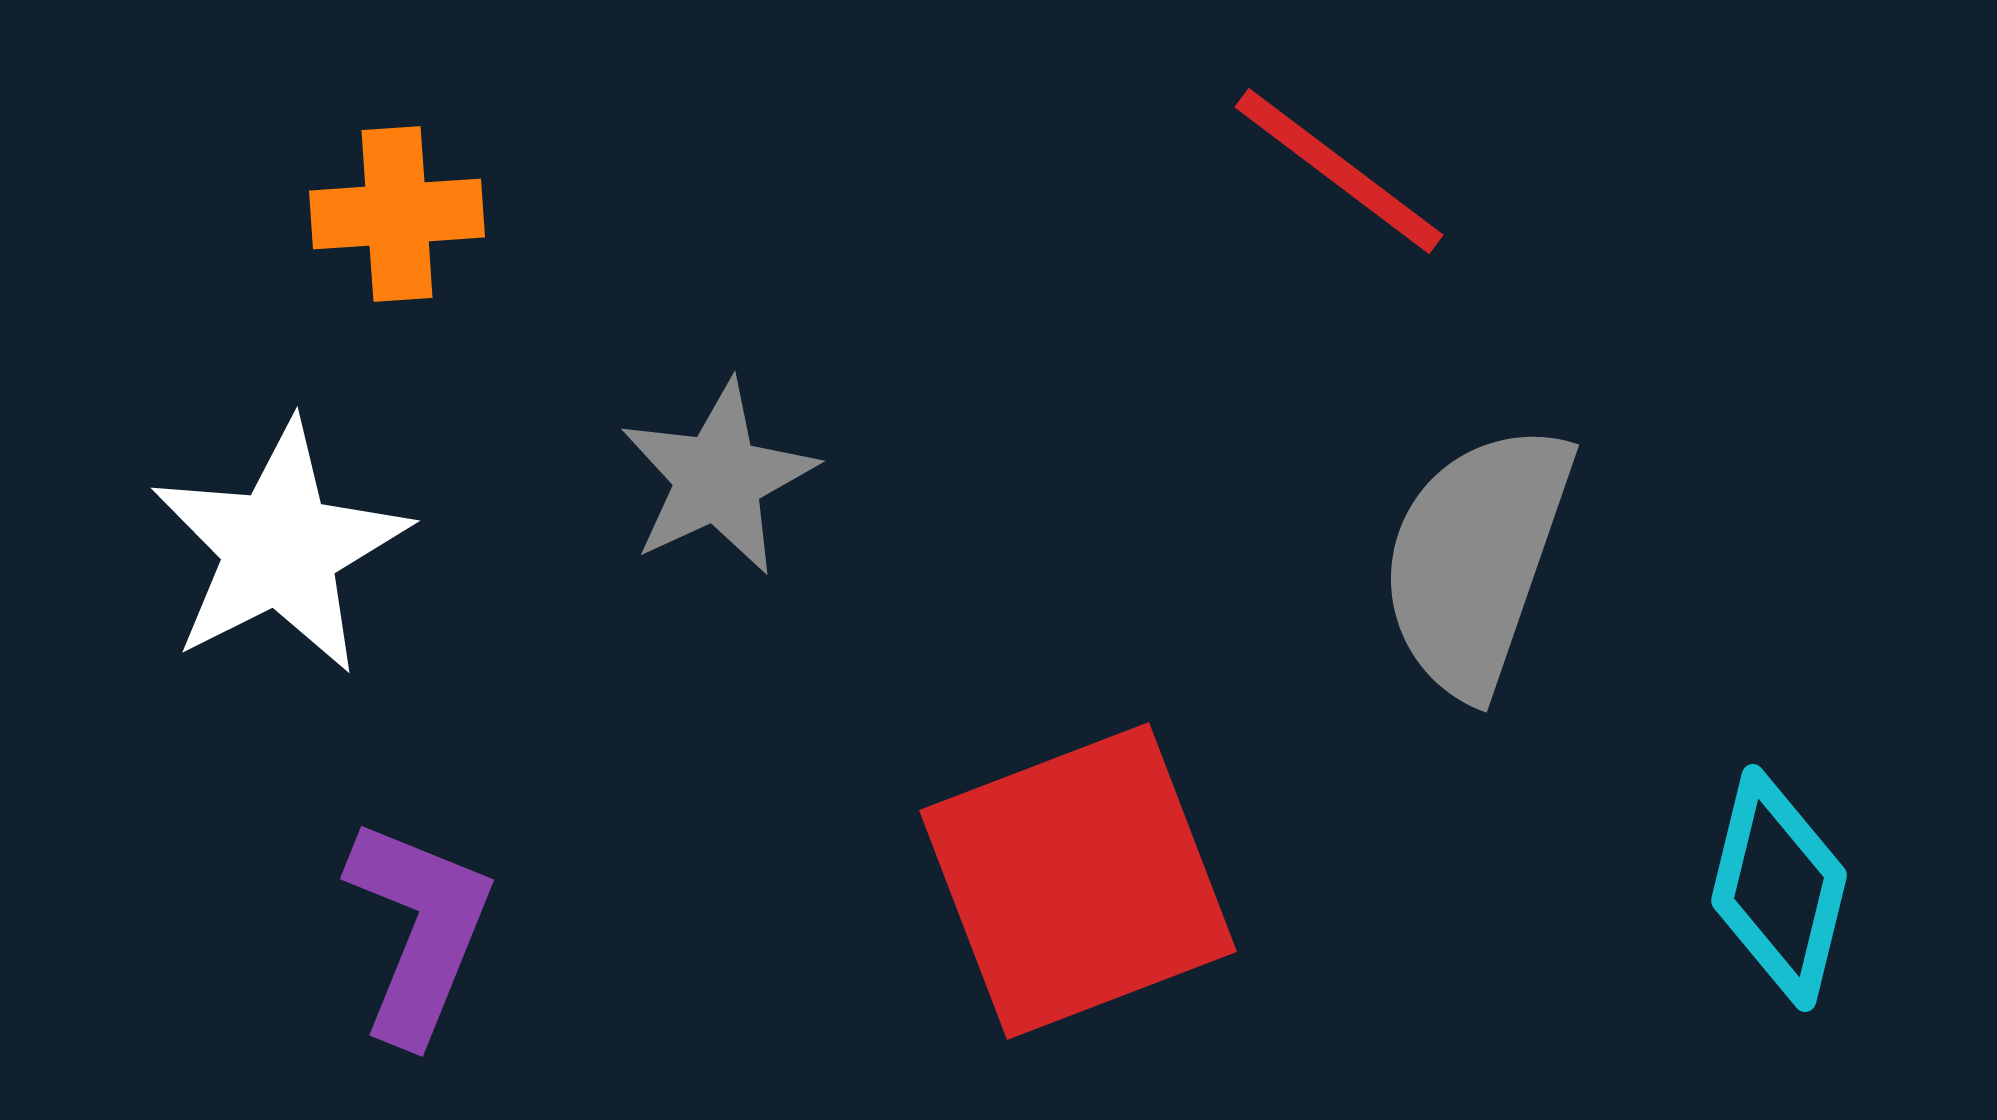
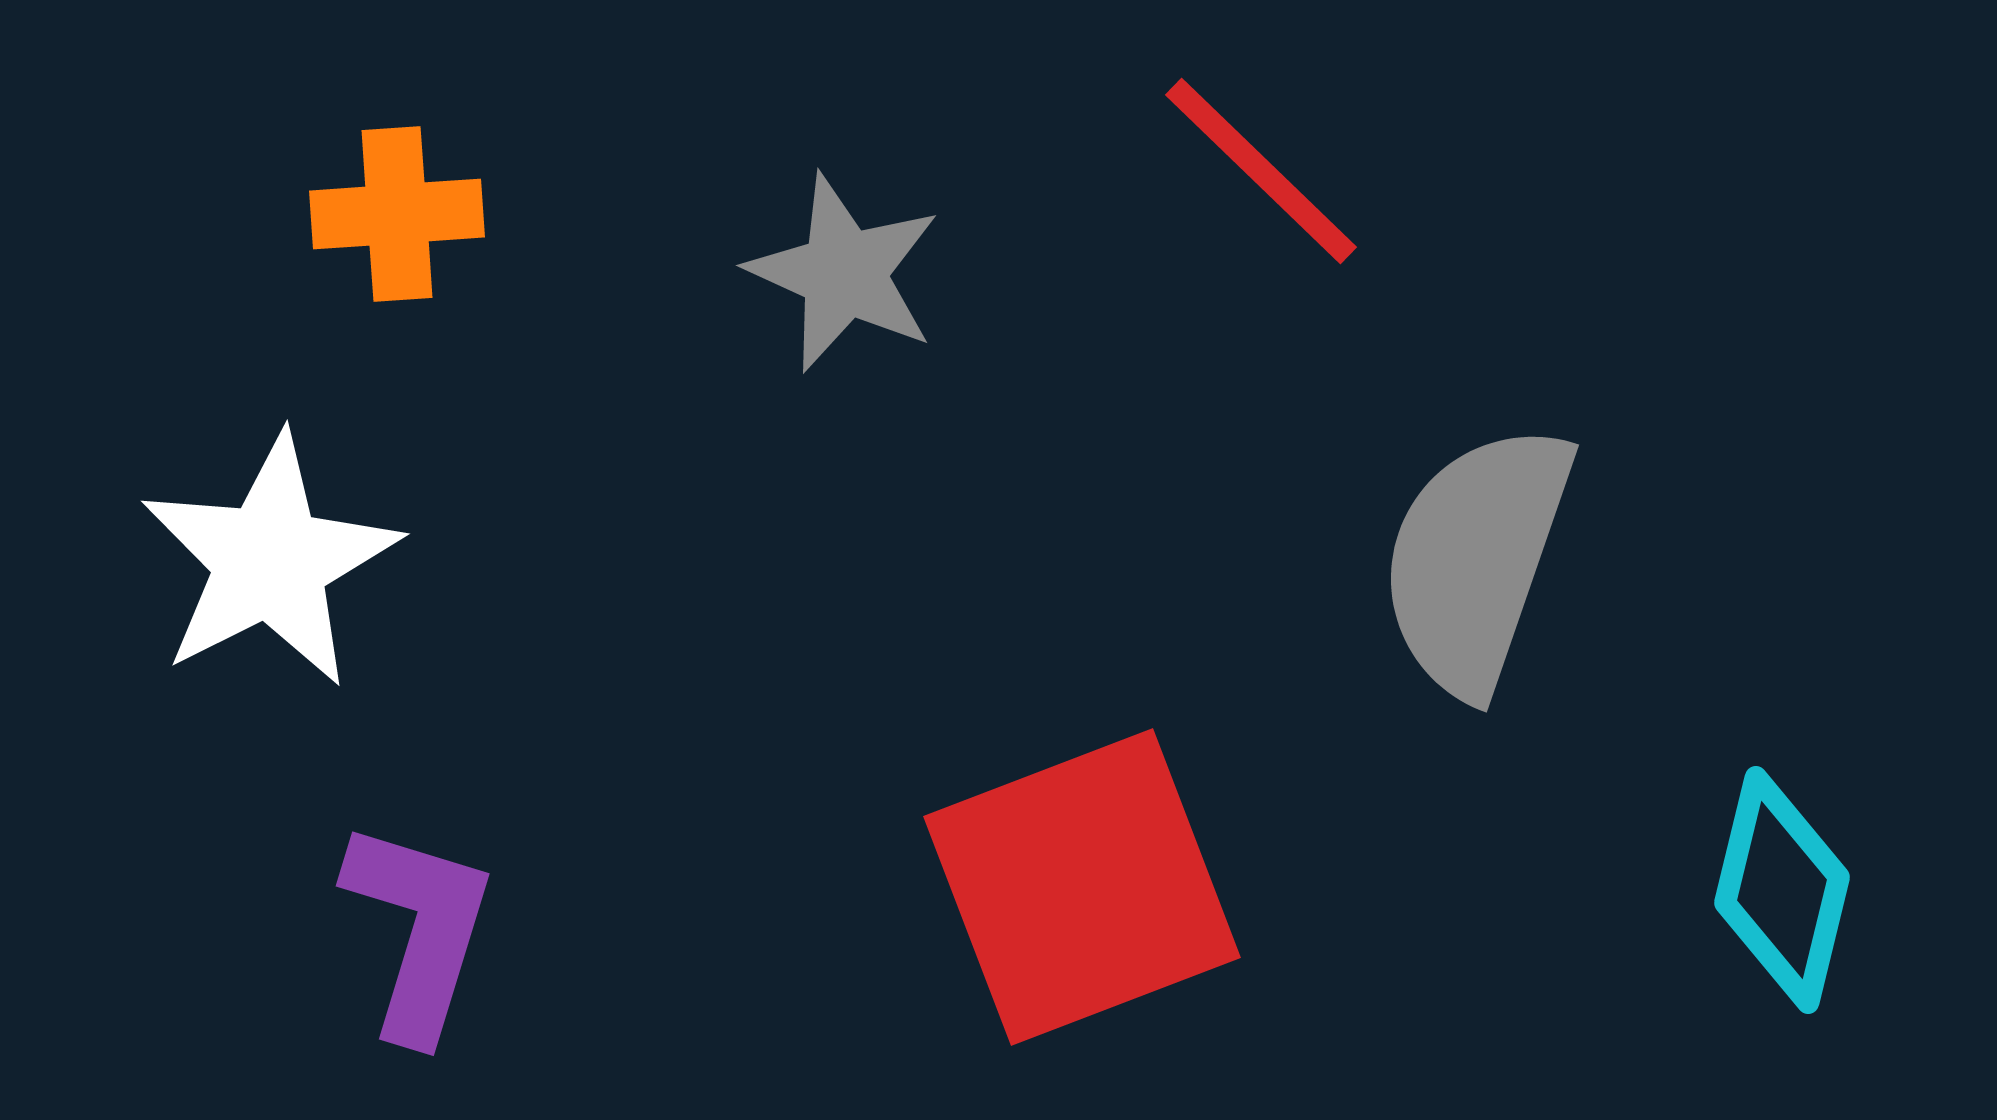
red line: moved 78 px left; rotated 7 degrees clockwise
gray star: moved 126 px right, 205 px up; rotated 23 degrees counterclockwise
white star: moved 10 px left, 13 px down
red square: moved 4 px right, 6 px down
cyan diamond: moved 3 px right, 2 px down
purple L-shape: rotated 5 degrees counterclockwise
